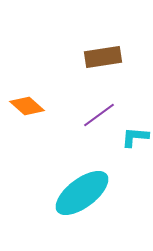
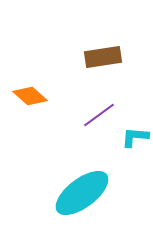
orange diamond: moved 3 px right, 10 px up
